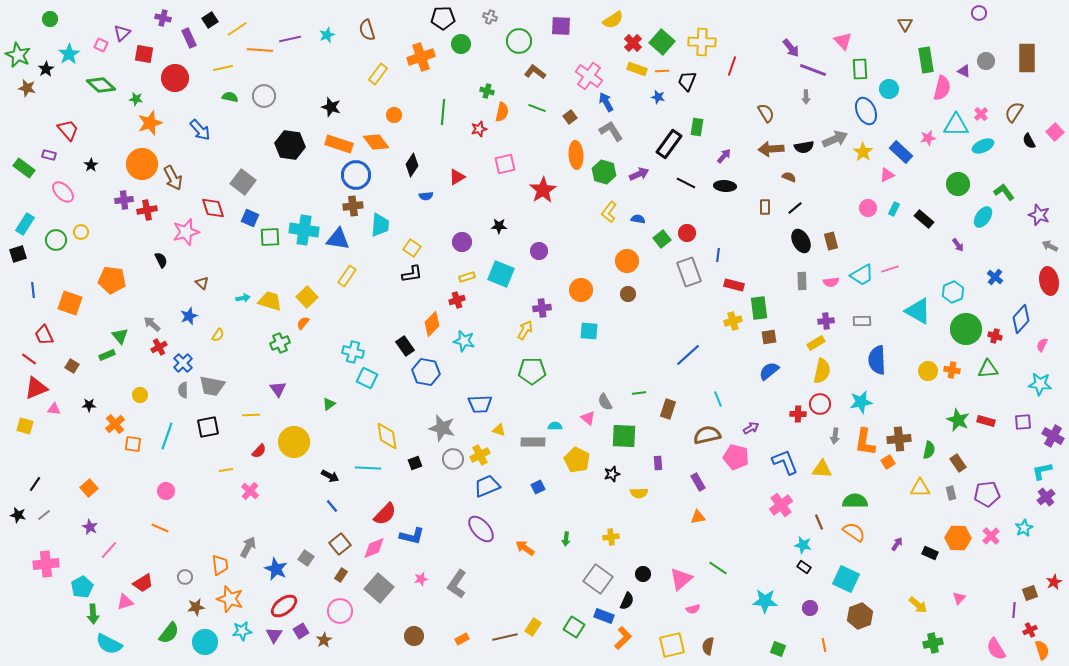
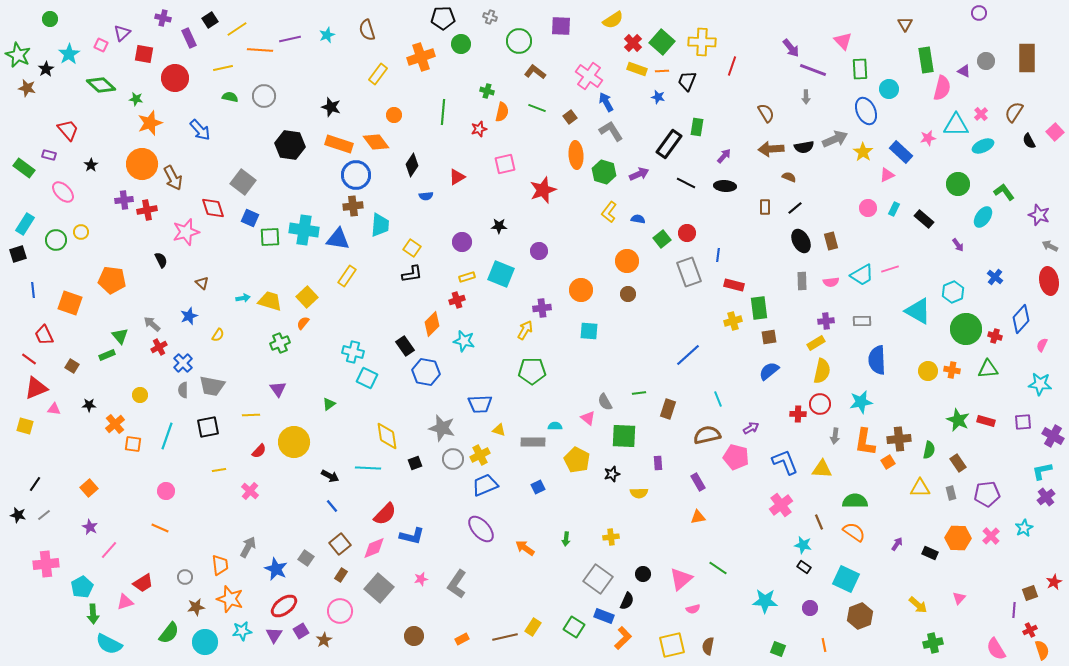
red star at (543, 190): rotated 12 degrees clockwise
yellow line at (226, 470): moved 7 px left
blue trapezoid at (487, 486): moved 2 px left, 1 px up
